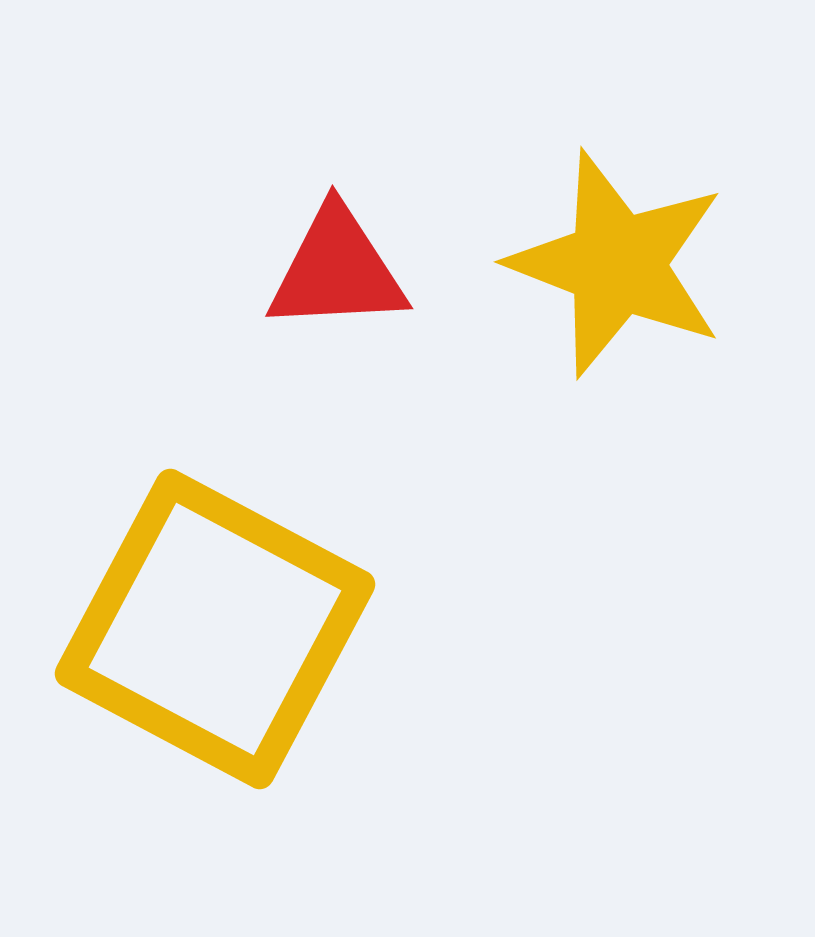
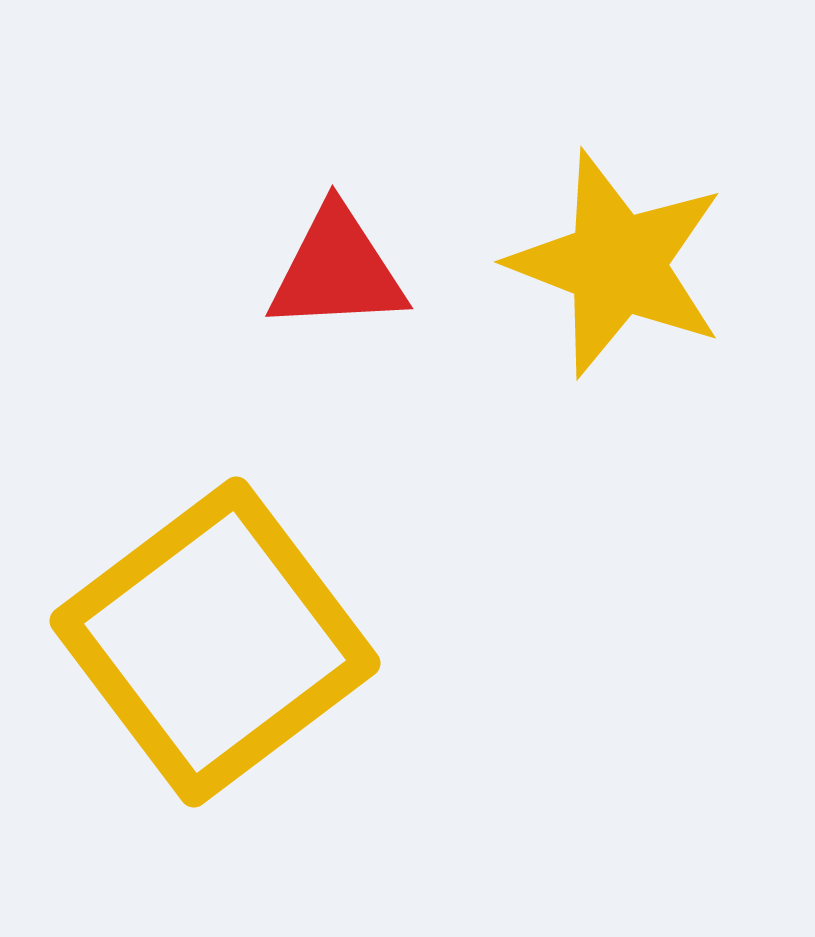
yellow square: moved 13 px down; rotated 25 degrees clockwise
